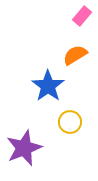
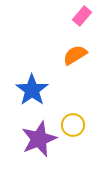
blue star: moved 16 px left, 4 px down
yellow circle: moved 3 px right, 3 px down
purple star: moved 15 px right, 9 px up
